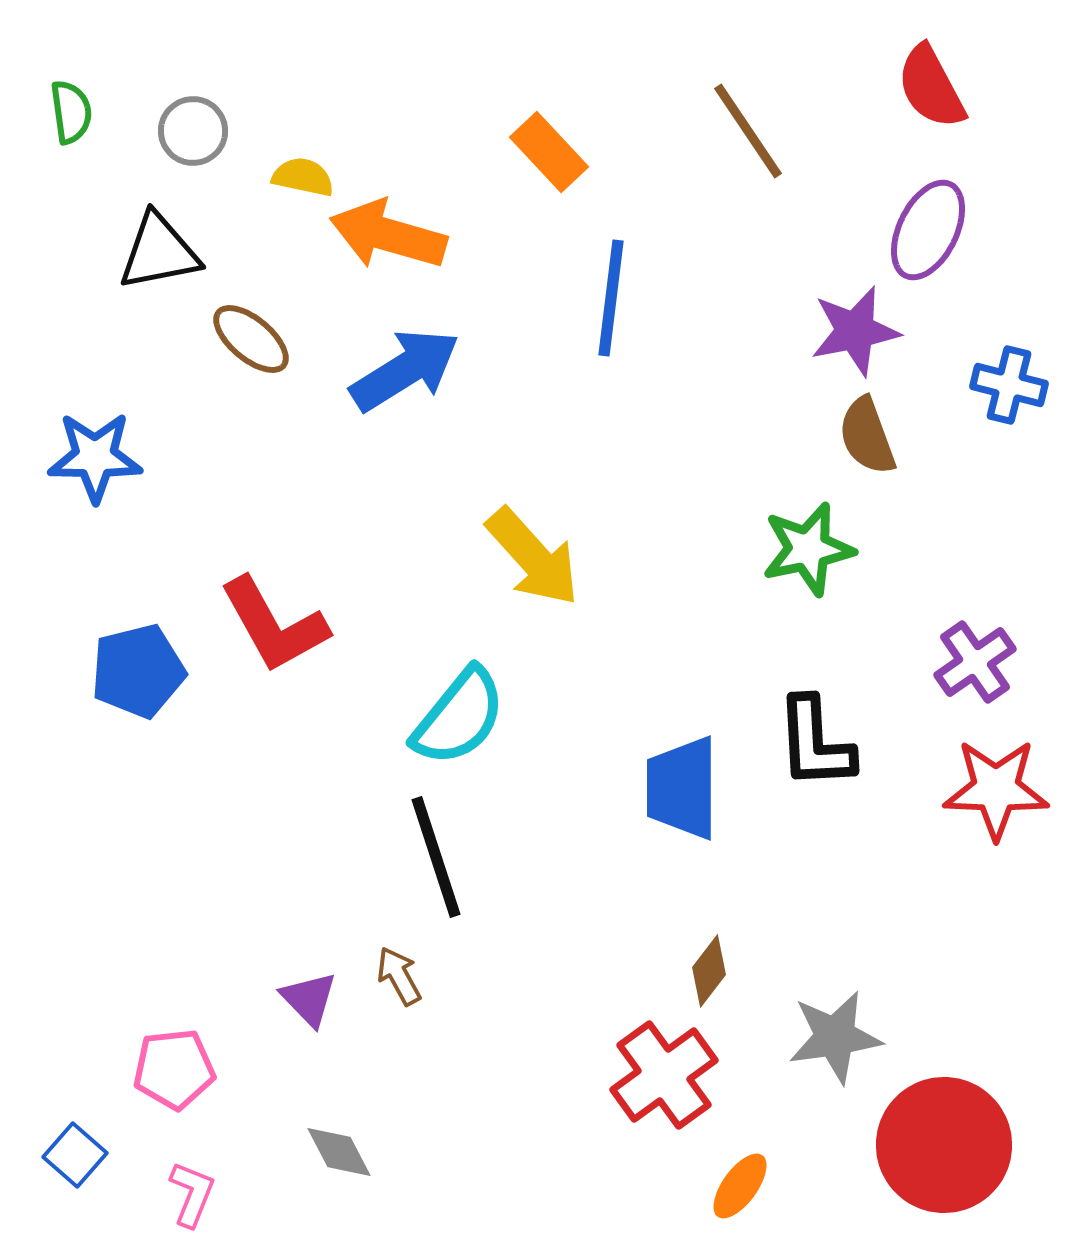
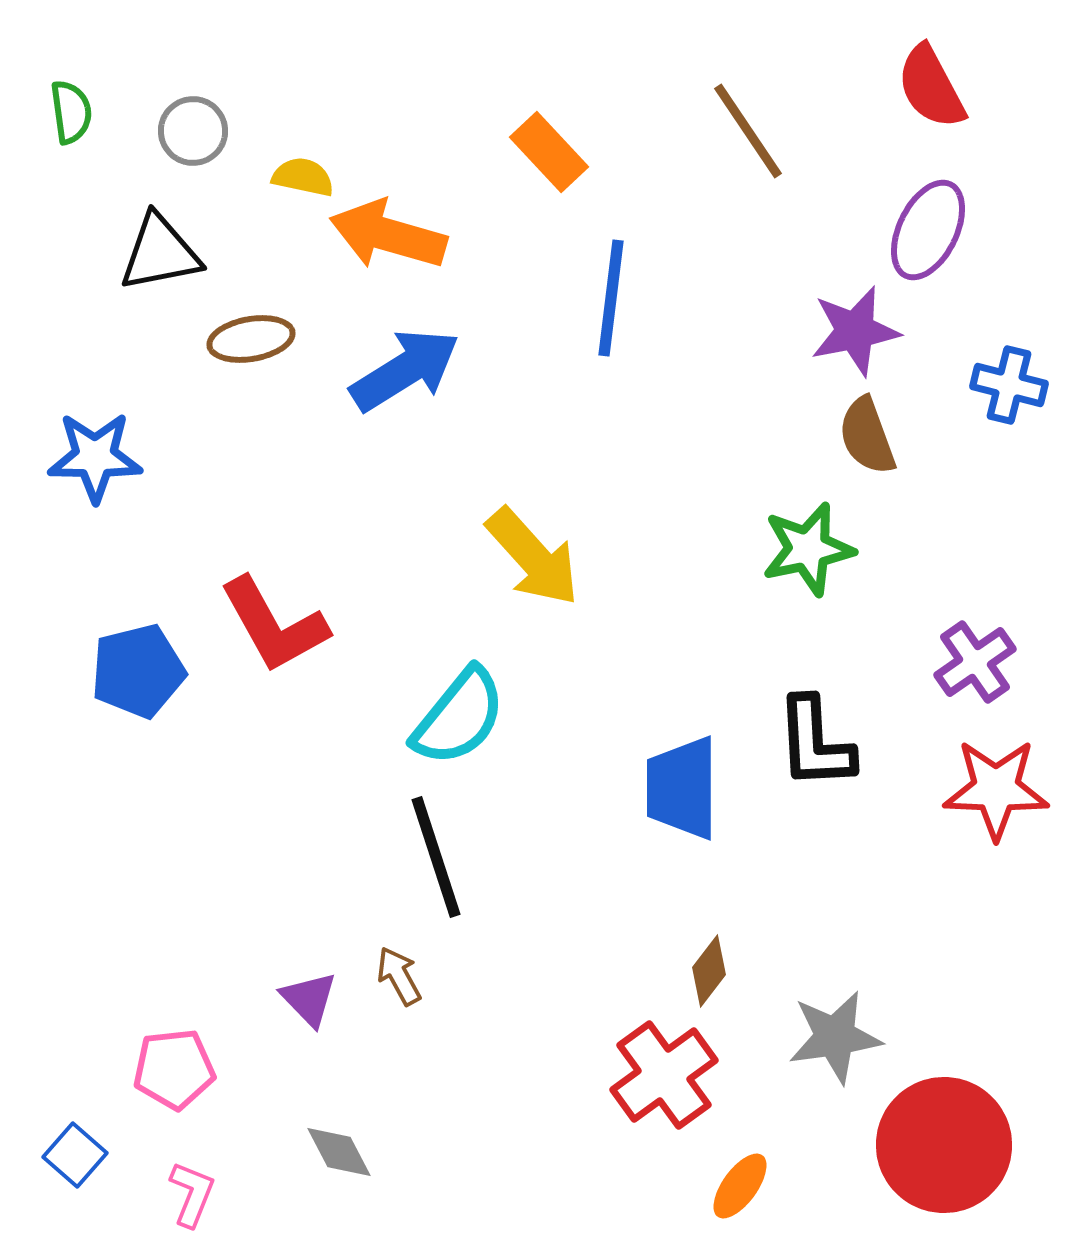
black triangle: moved 1 px right, 1 px down
brown ellipse: rotated 50 degrees counterclockwise
